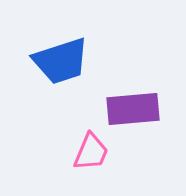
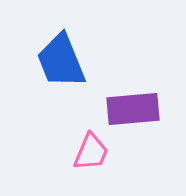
blue trapezoid: rotated 86 degrees clockwise
